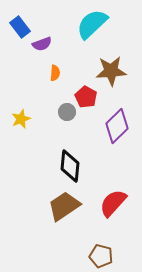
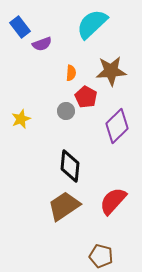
orange semicircle: moved 16 px right
gray circle: moved 1 px left, 1 px up
red semicircle: moved 2 px up
